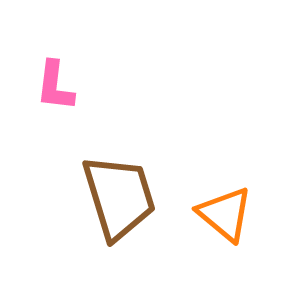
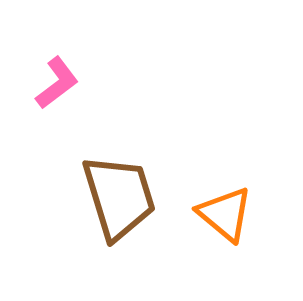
pink L-shape: moved 2 px right, 3 px up; rotated 134 degrees counterclockwise
